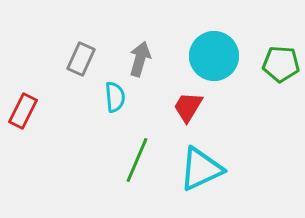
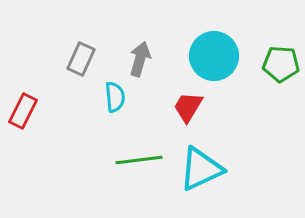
green line: moved 2 px right; rotated 60 degrees clockwise
